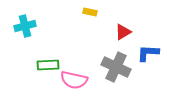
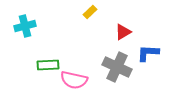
yellow rectangle: rotated 56 degrees counterclockwise
gray cross: moved 1 px right
